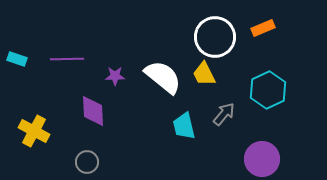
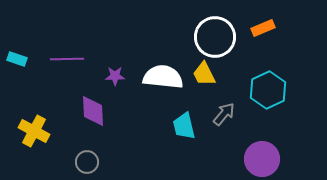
white semicircle: rotated 33 degrees counterclockwise
